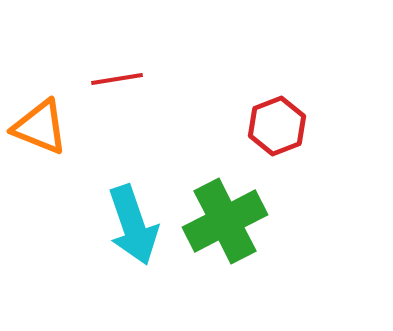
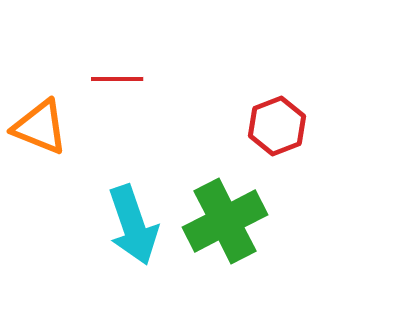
red line: rotated 9 degrees clockwise
